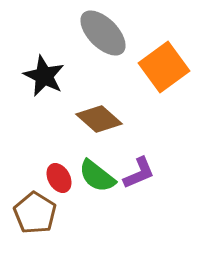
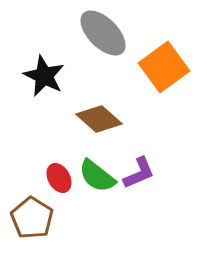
brown pentagon: moved 3 px left, 5 px down
